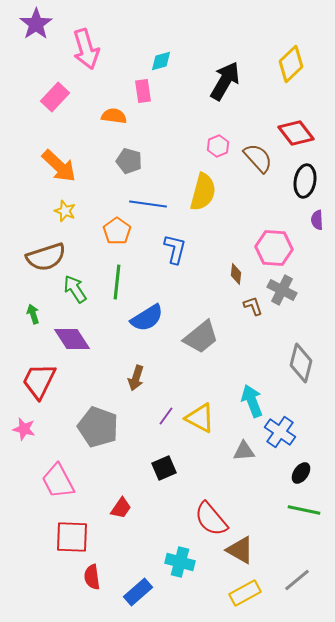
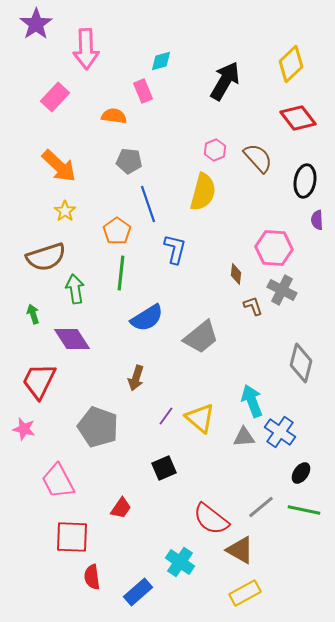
pink arrow at (86, 49): rotated 15 degrees clockwise
pink rectangle at (143, 91): rotated 15 degrees counterclockwise
red diamond at (296, 133): moved 2 px right, 15 px up
pink hexagon at (218, 146): moved 3 px left, 4 px down
gray pentagon at (129, 161): rotated 10 degrees counterclockwise
blue line at (148, 204): rotated 63 degrees clockwise
yellow star at (65, 211): rotated 15 degrees clockwise
green line at (117, 282): moved 4 px right, 9 px up
green arrow at (75, 289): rotated 24 degrees clockwise
yellow triangle at (200, 418): rotated 12 degrees clockwise
gray triangle at (244, 451): moved 14 px up
red semicircle at (211, 519): rotated 12 degrees counterclockwise
cyan cross at (180, 562): rotated 20 degrees clockwise
gray line at (297, 580): moved 36 px left, 73 px up
